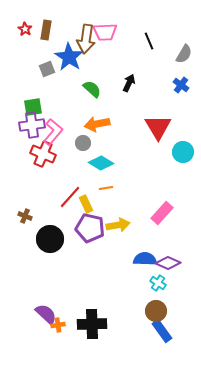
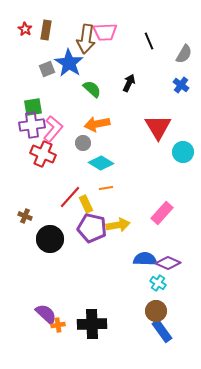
blue star: moved 6 px down
pink L-shape: moved 3 px up
purple pentagon: moved 2 px right
